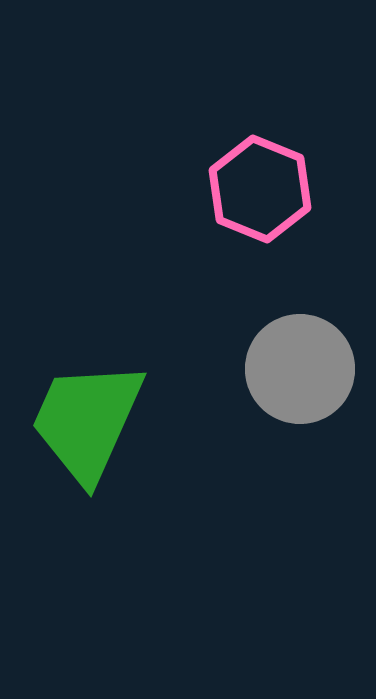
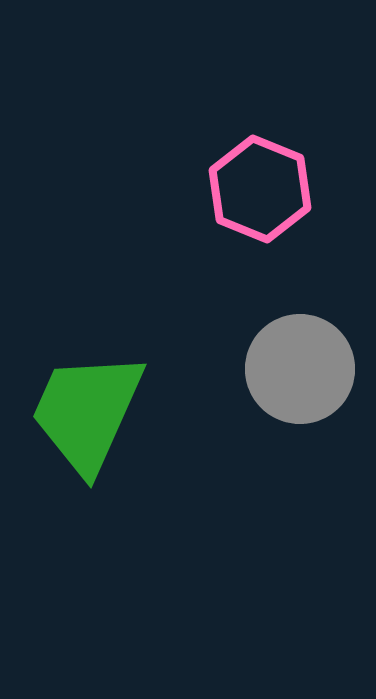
green trapezoid: moved 9 px up
